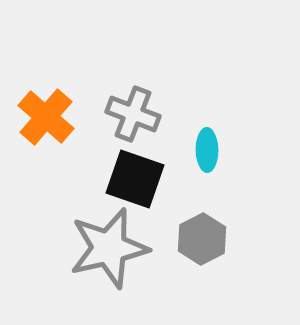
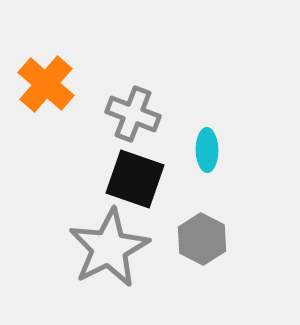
orange cross: moved 33 px up
gray hexagon: rotated 6 degrees counterclockwise
gray star: rotated 14 degrees counterclockwise
